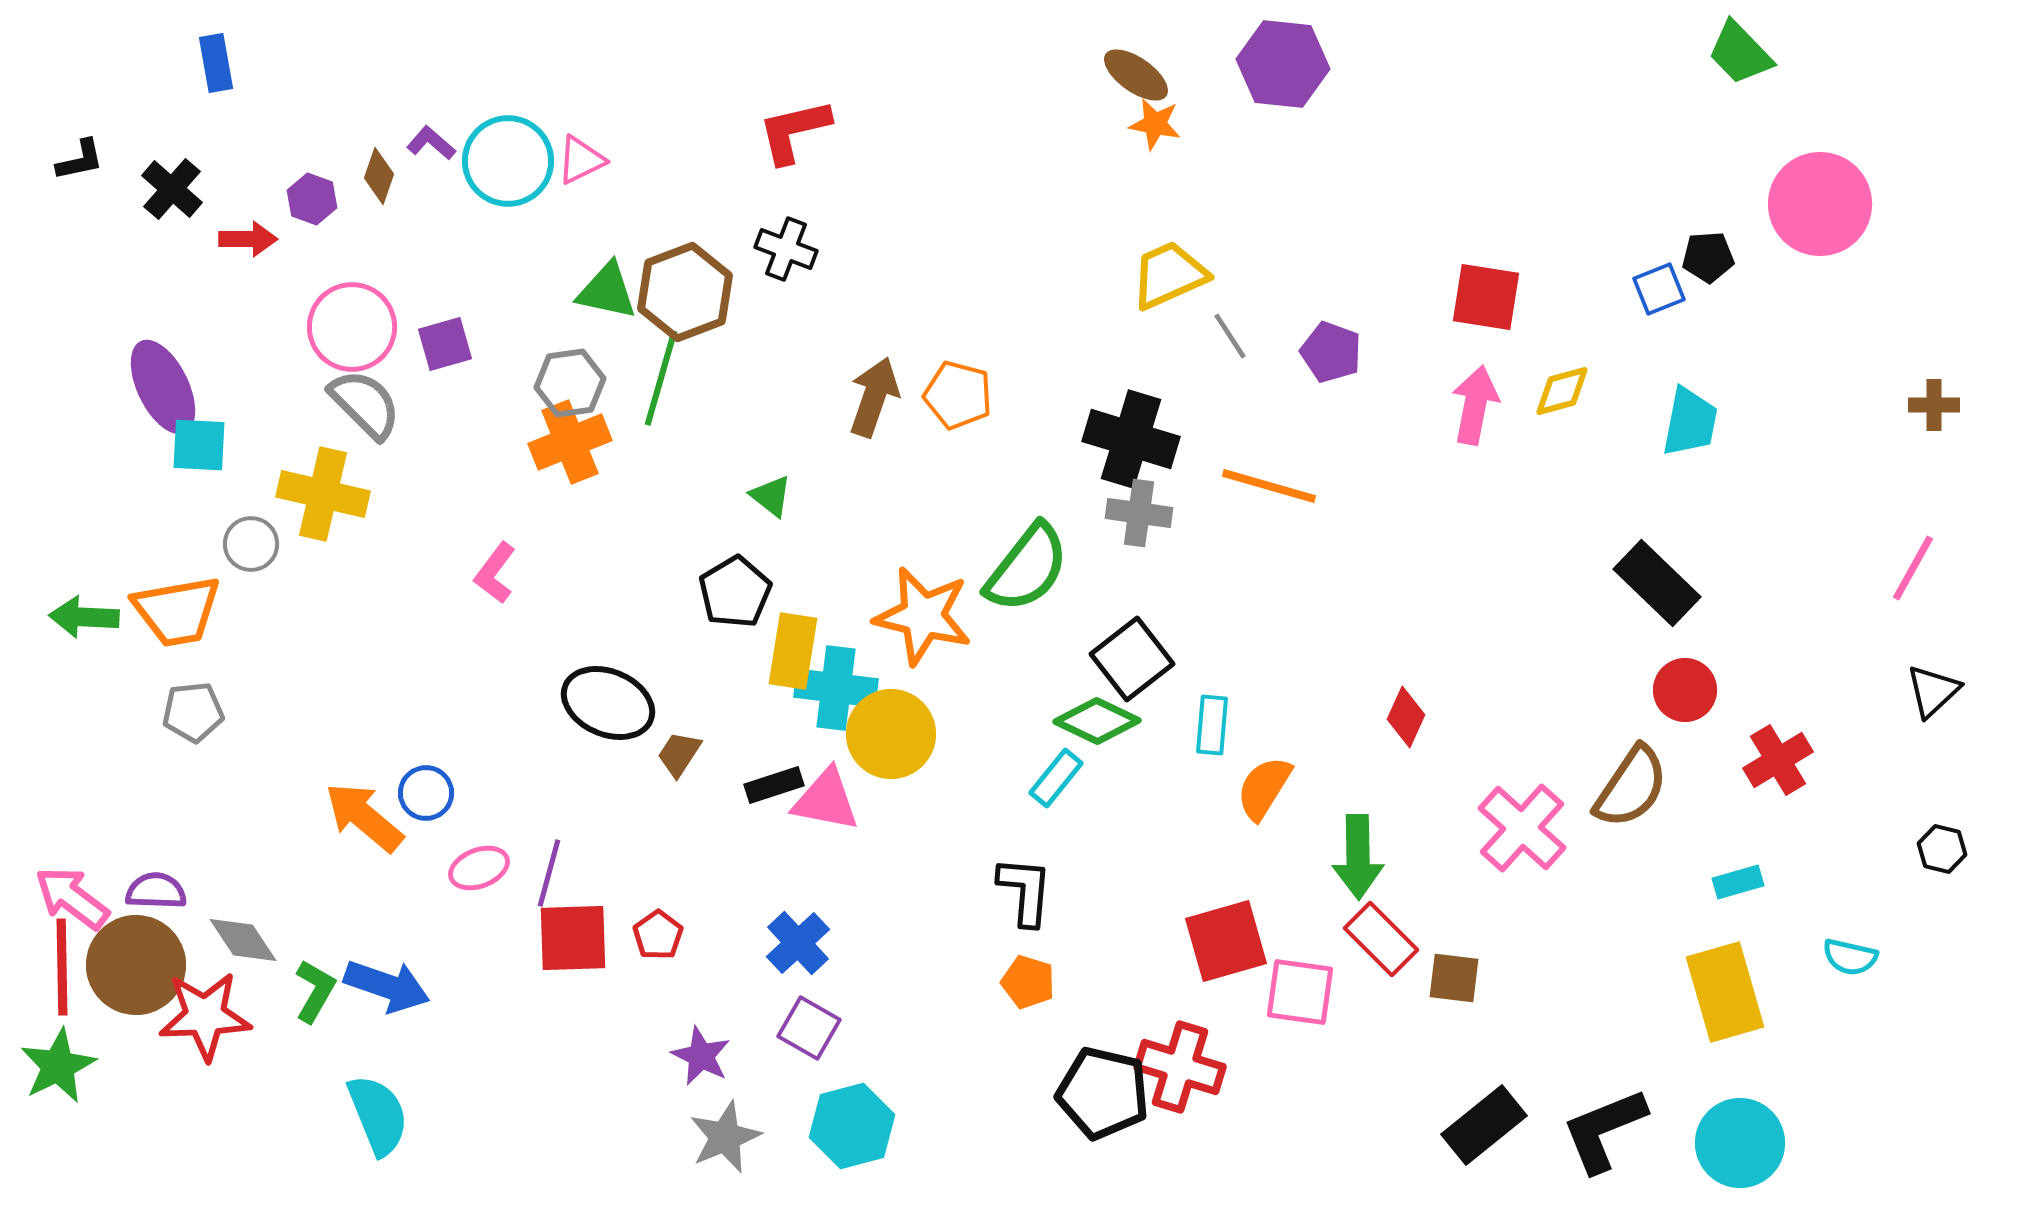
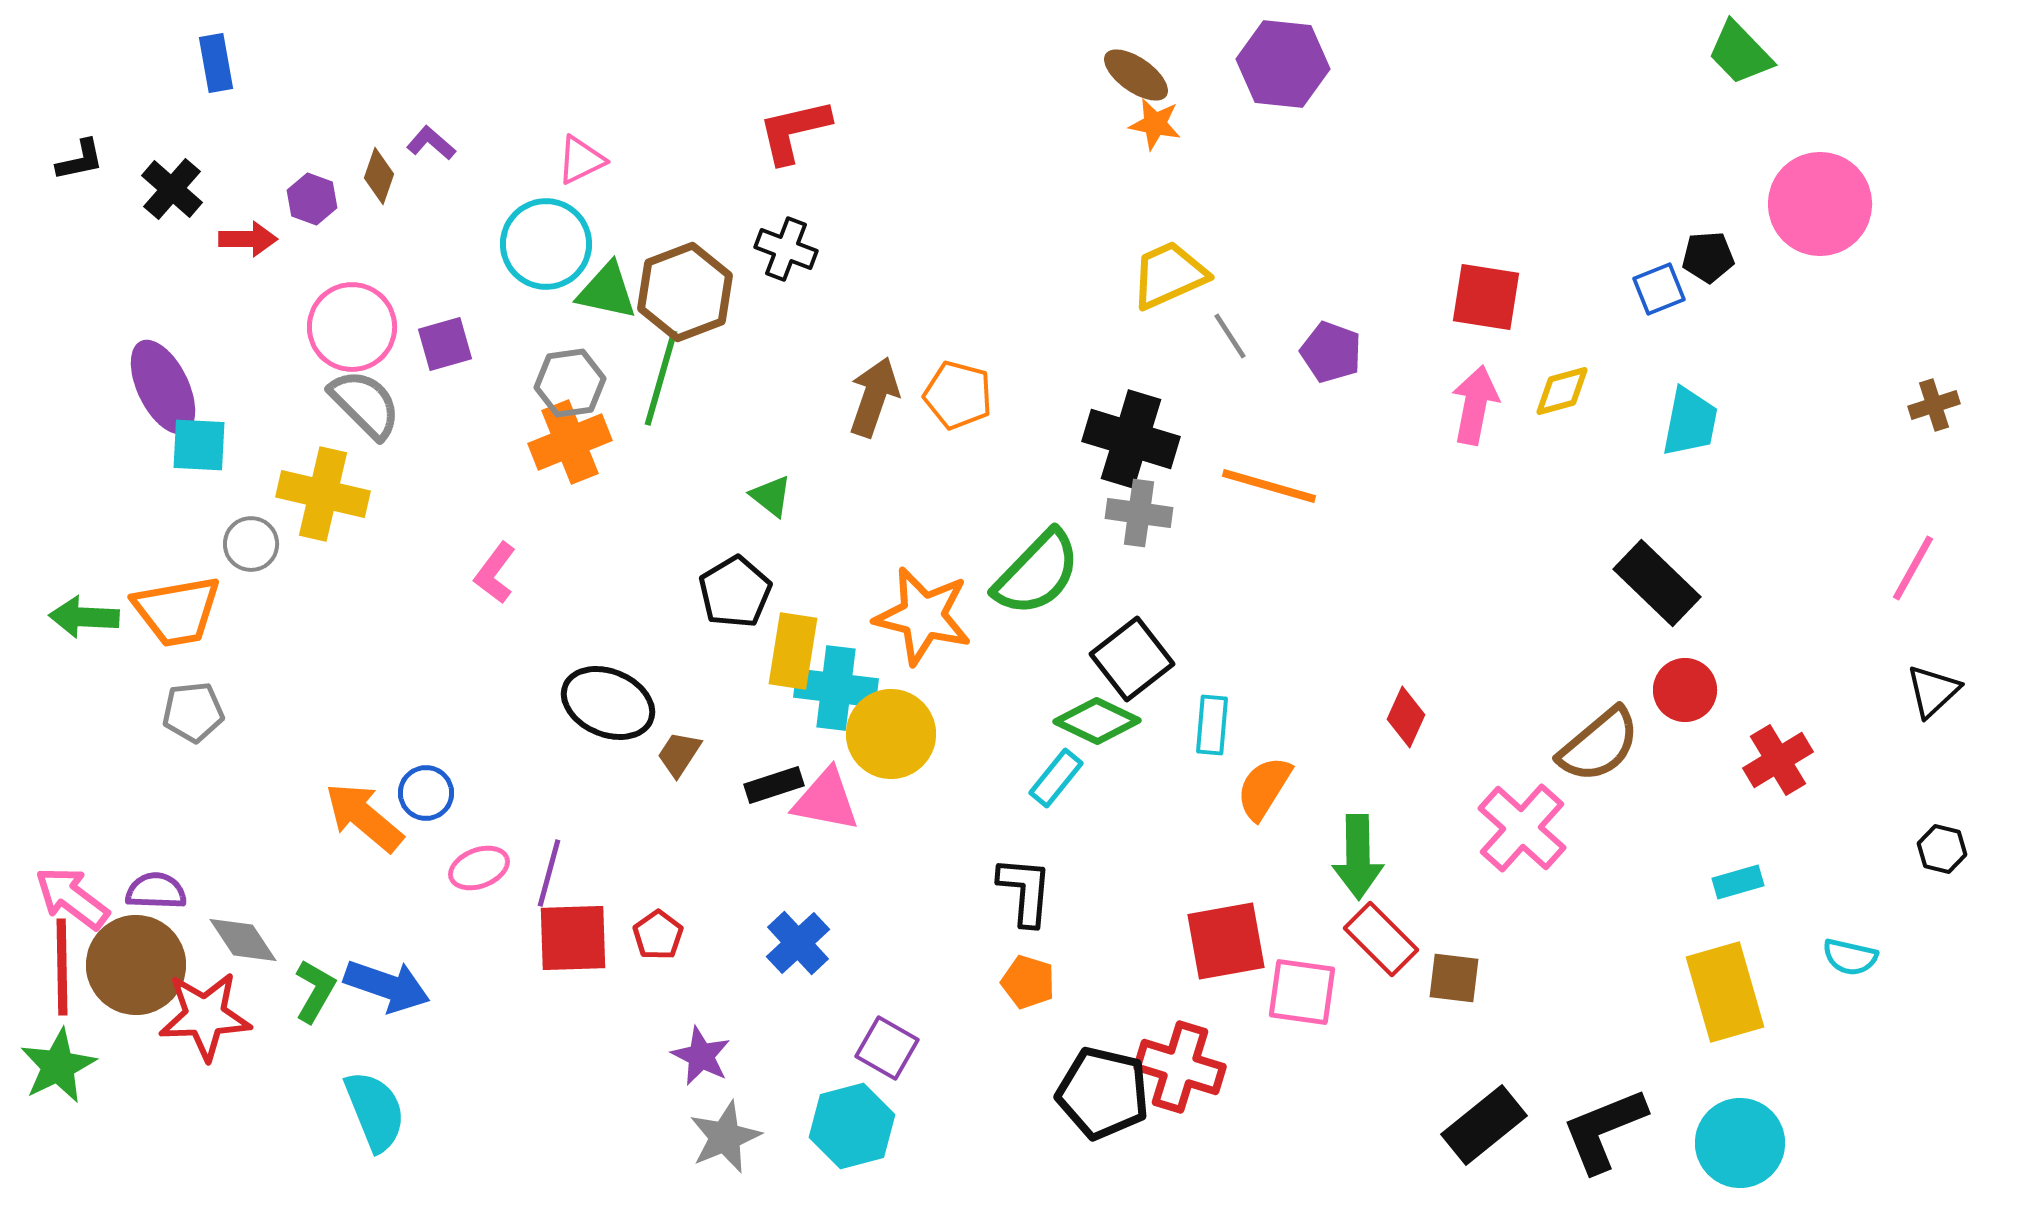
cyan circle at (508, 161): moved 38 px right, 83 px down
brown cross at (1934, 405): rotated 18 degrees counterclockwise
green semicircle at (1027, 568): moved 10 px right, 5 px down; rotated 6 degrees clockwise
brown semicircle at (1631, 787): moved 32 px left, 42 px up; rotated 16 degrees clockwise
red square at (1226, 941): rotated 6 degrees clockwise
pink square at (1300, 992): moved 2 px right
purple square at (809, 1028): moved 78 px right, 20 px down
cyan semicircle at (378, 1115): moved 3 px left, 4 px up
